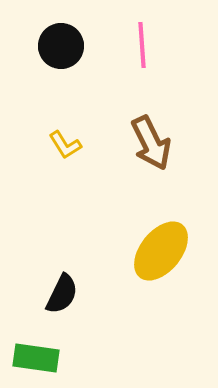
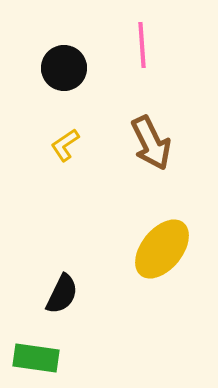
black circle: moved 3 px right, 22 px down
yellow L-shape: rotated 88 degrees clockwise
yellow ellipse: moved 1 px right, 2 px up
